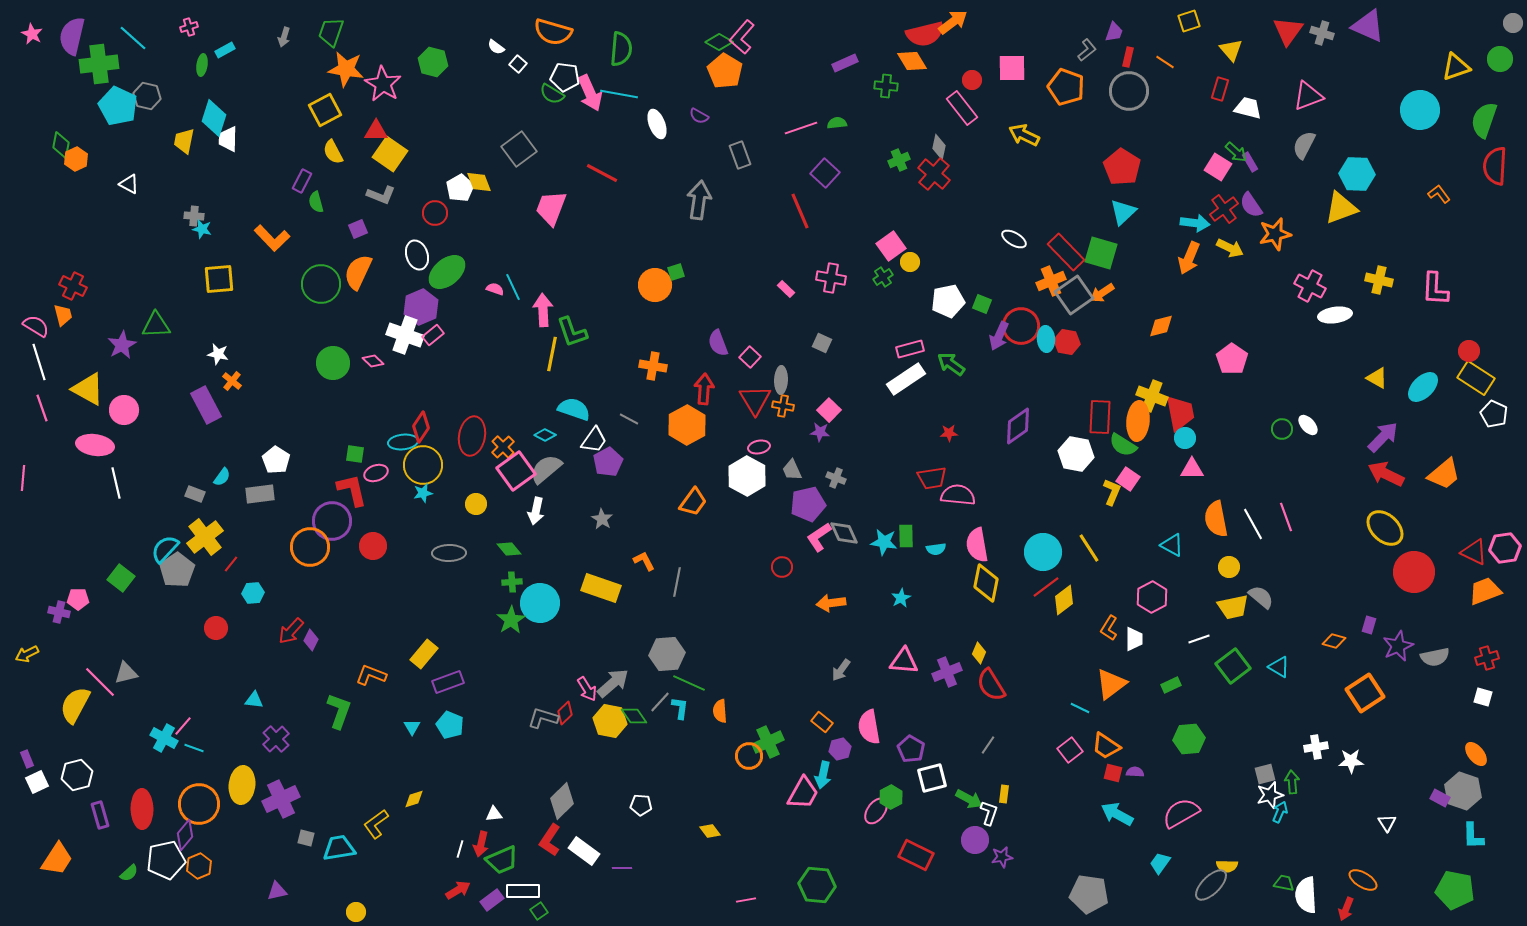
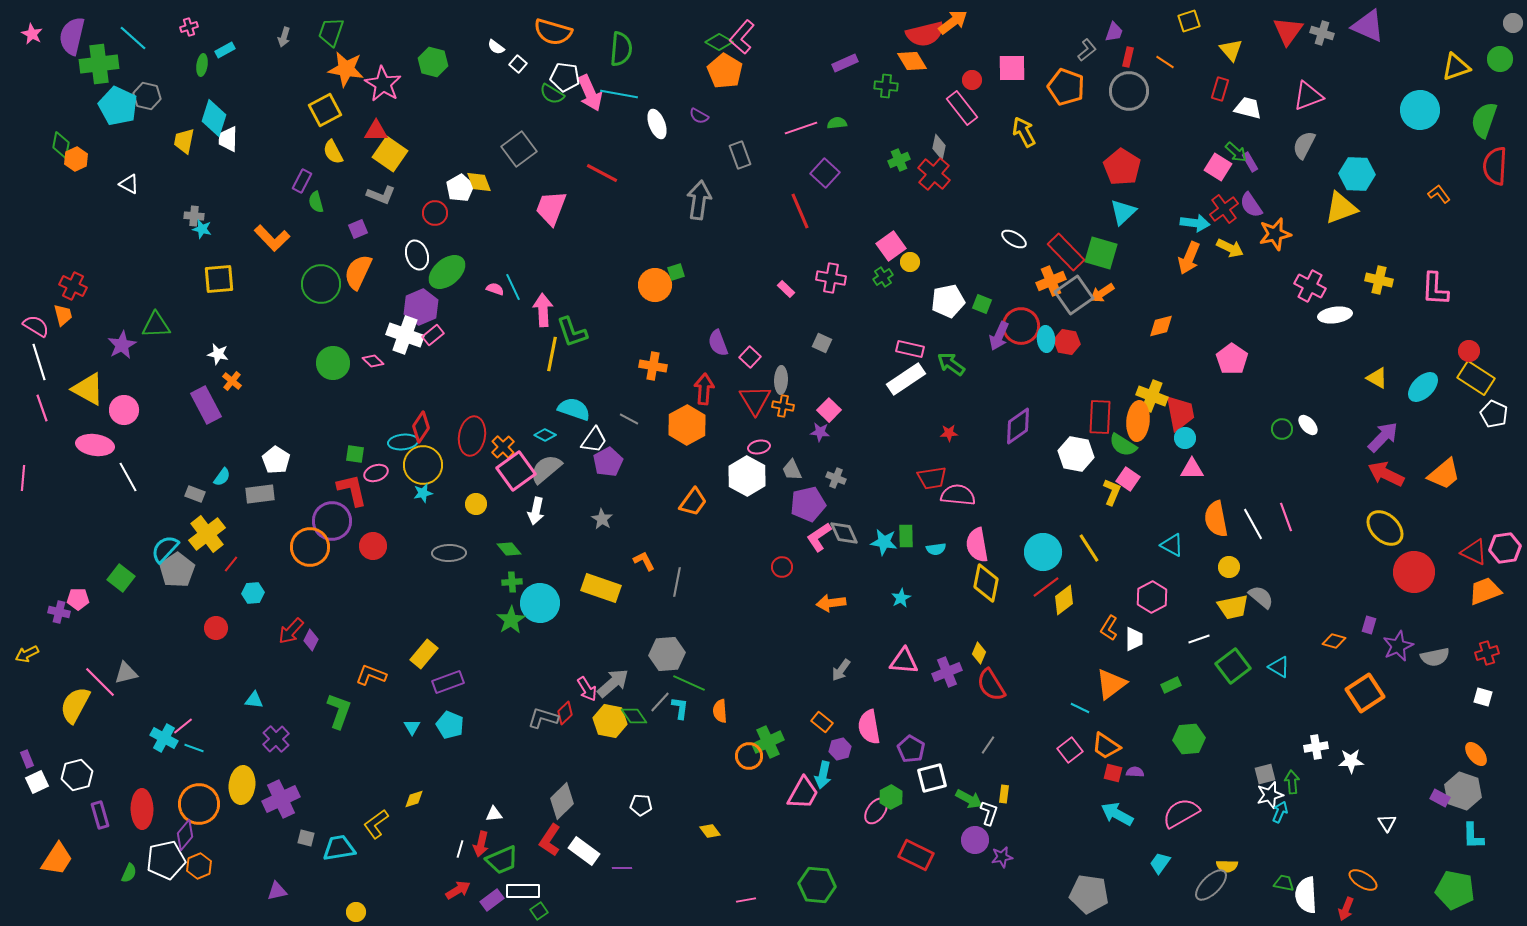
yellow arrow at (1024, 135): moved 3 px up; rotated 36 degrees clockwise
pink rectangle at (910, 349): rotated 28 degrees clockwise
white line at (116, 483): moved 12 px right, 6 px up; rotated 16 degrees counterclockwise
yellow cross at (205, 537): moved 2 px right, 3 px up
red cross at (1487, 658): moved 5 px up
pink line at (183, 726): rotated 10 degrees clockwise
green semicircle at (129, 873): rotated 24 degrees counterclockwise
